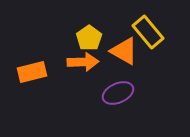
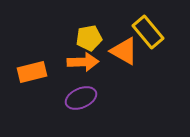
yellow pentagon: rotated 25 degrees clockwise
purple ellipse: moved 37 px left, 5 px down
